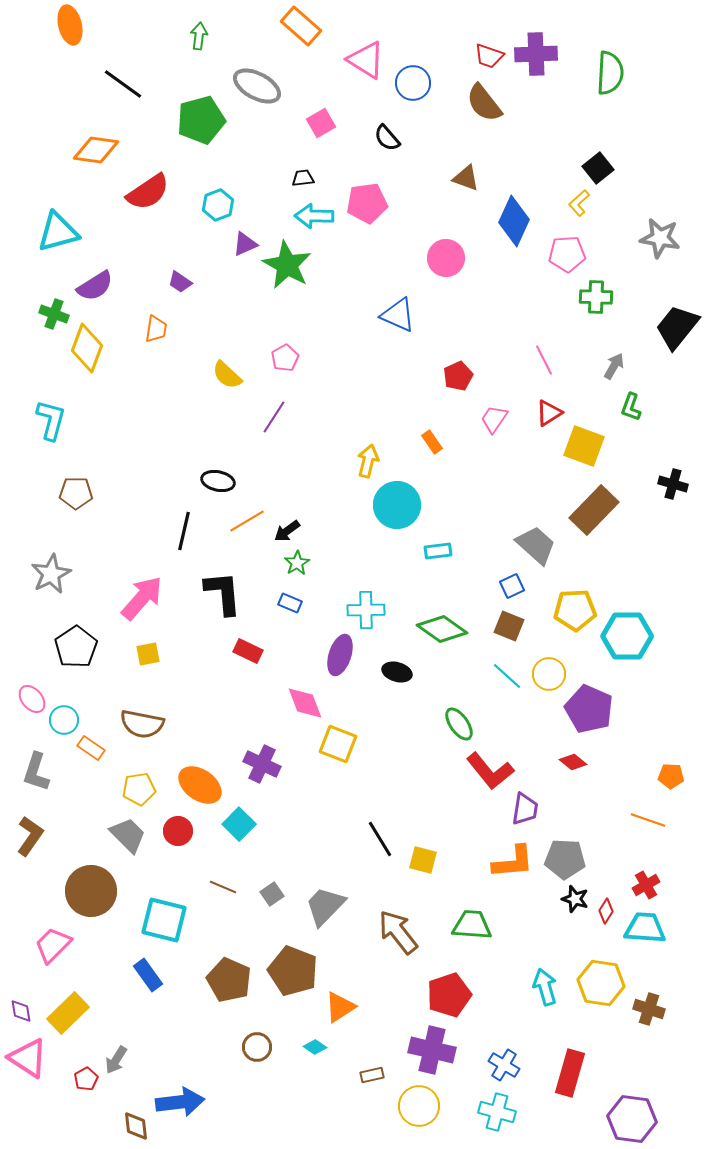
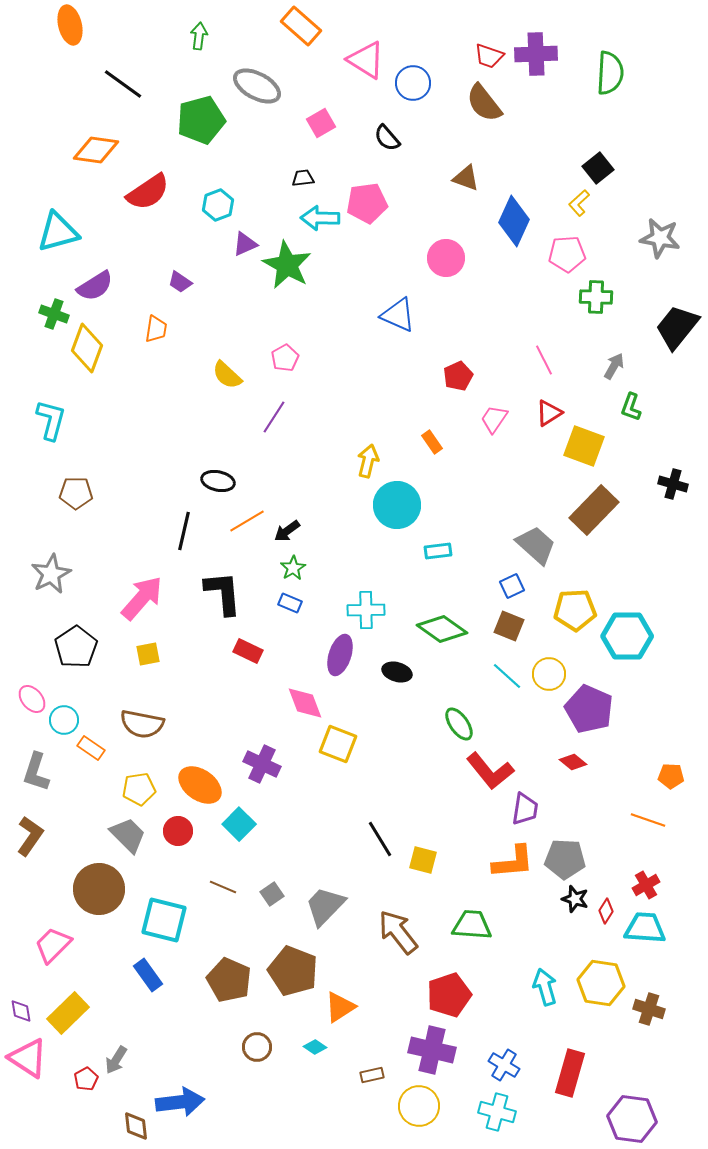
cyan arrow at (314, 216): moved 6 px right, 2 px down
green star at (297, 563): moved 4 px left, 5 px down
brown circle at (91, 891): moved 8 px right, 2 px up
